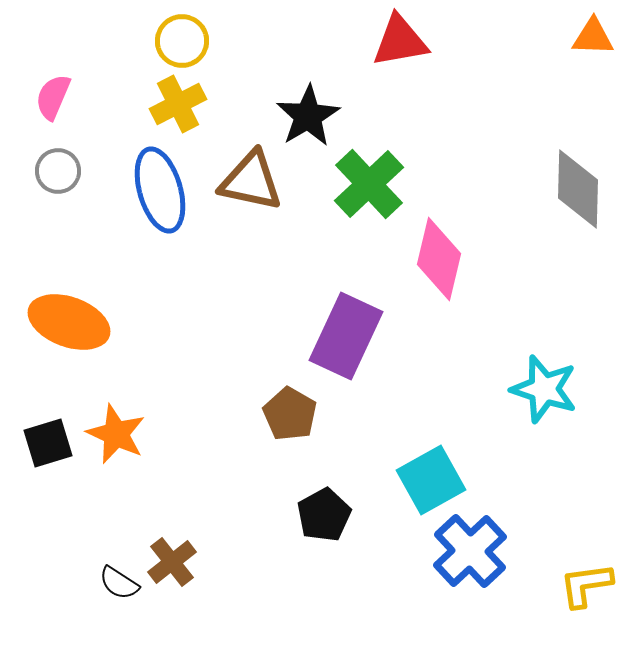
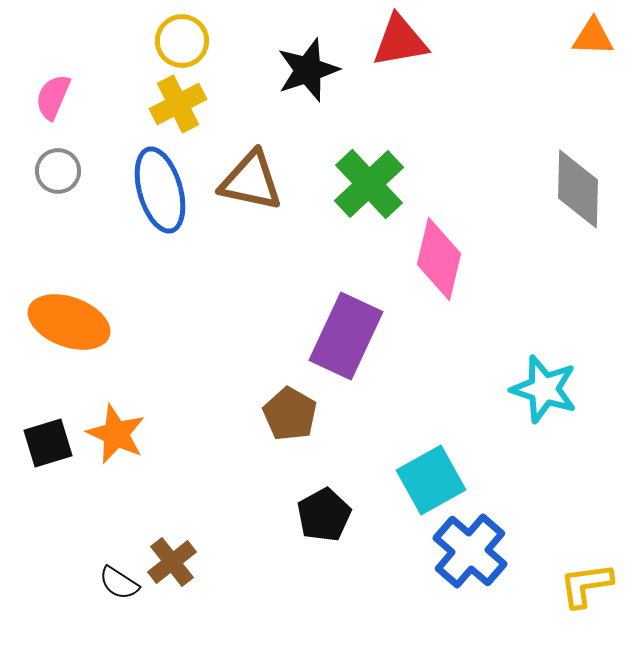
black star: moved 46 px up; rotated 12 degrees clockwise
blue cross: rotated 6 degrees counterclockwise
